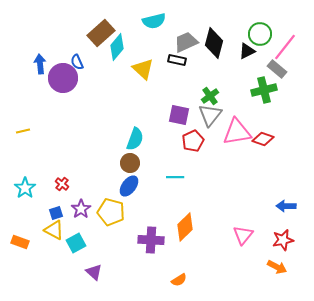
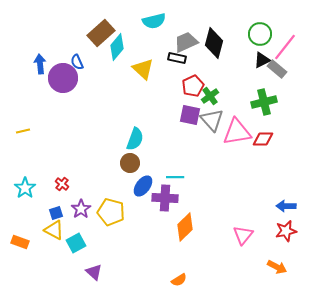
black triangle at (247, 51): moved 15 px right, 9 px down
black rectangle at (177, 60): moved 2 px up
green cross at (264, 90): moved 12 px down
purple square at (179, 115): moved 11 px right
gray triangle at (210, 115): moved 2 px right, 5 px down; rotated 20 degrees counterclockwise
red diamond at (263, 139): rotated 20 degrees counterclockwise
red pentagon at (193, 141): moved 55 px up
blue ellipse at (129, 186): moved 14 px right
purple cross at (151, 240): moved 14 px right, 42 px up
red star at (283, 240): moved 3 px right, 9 px up
